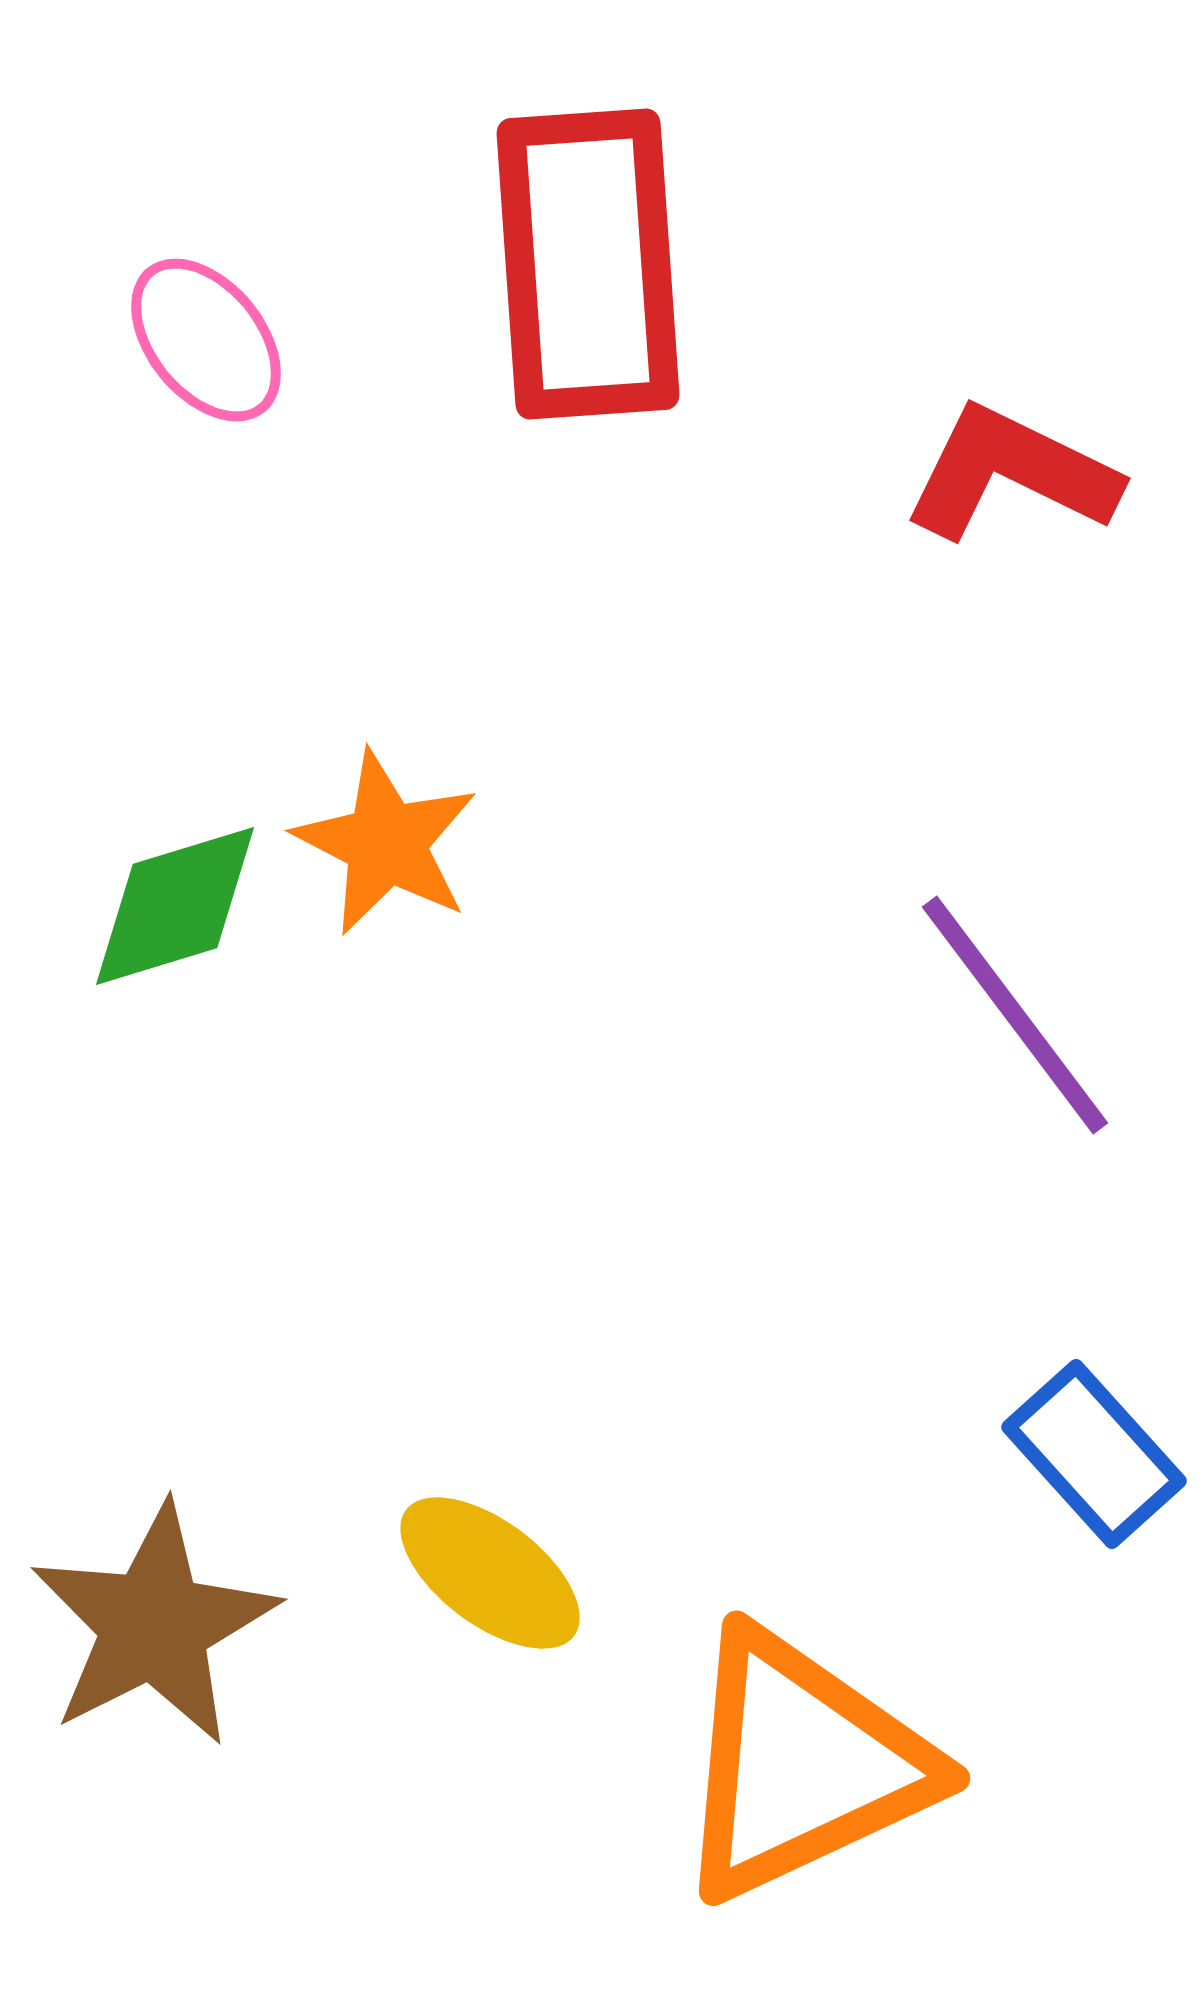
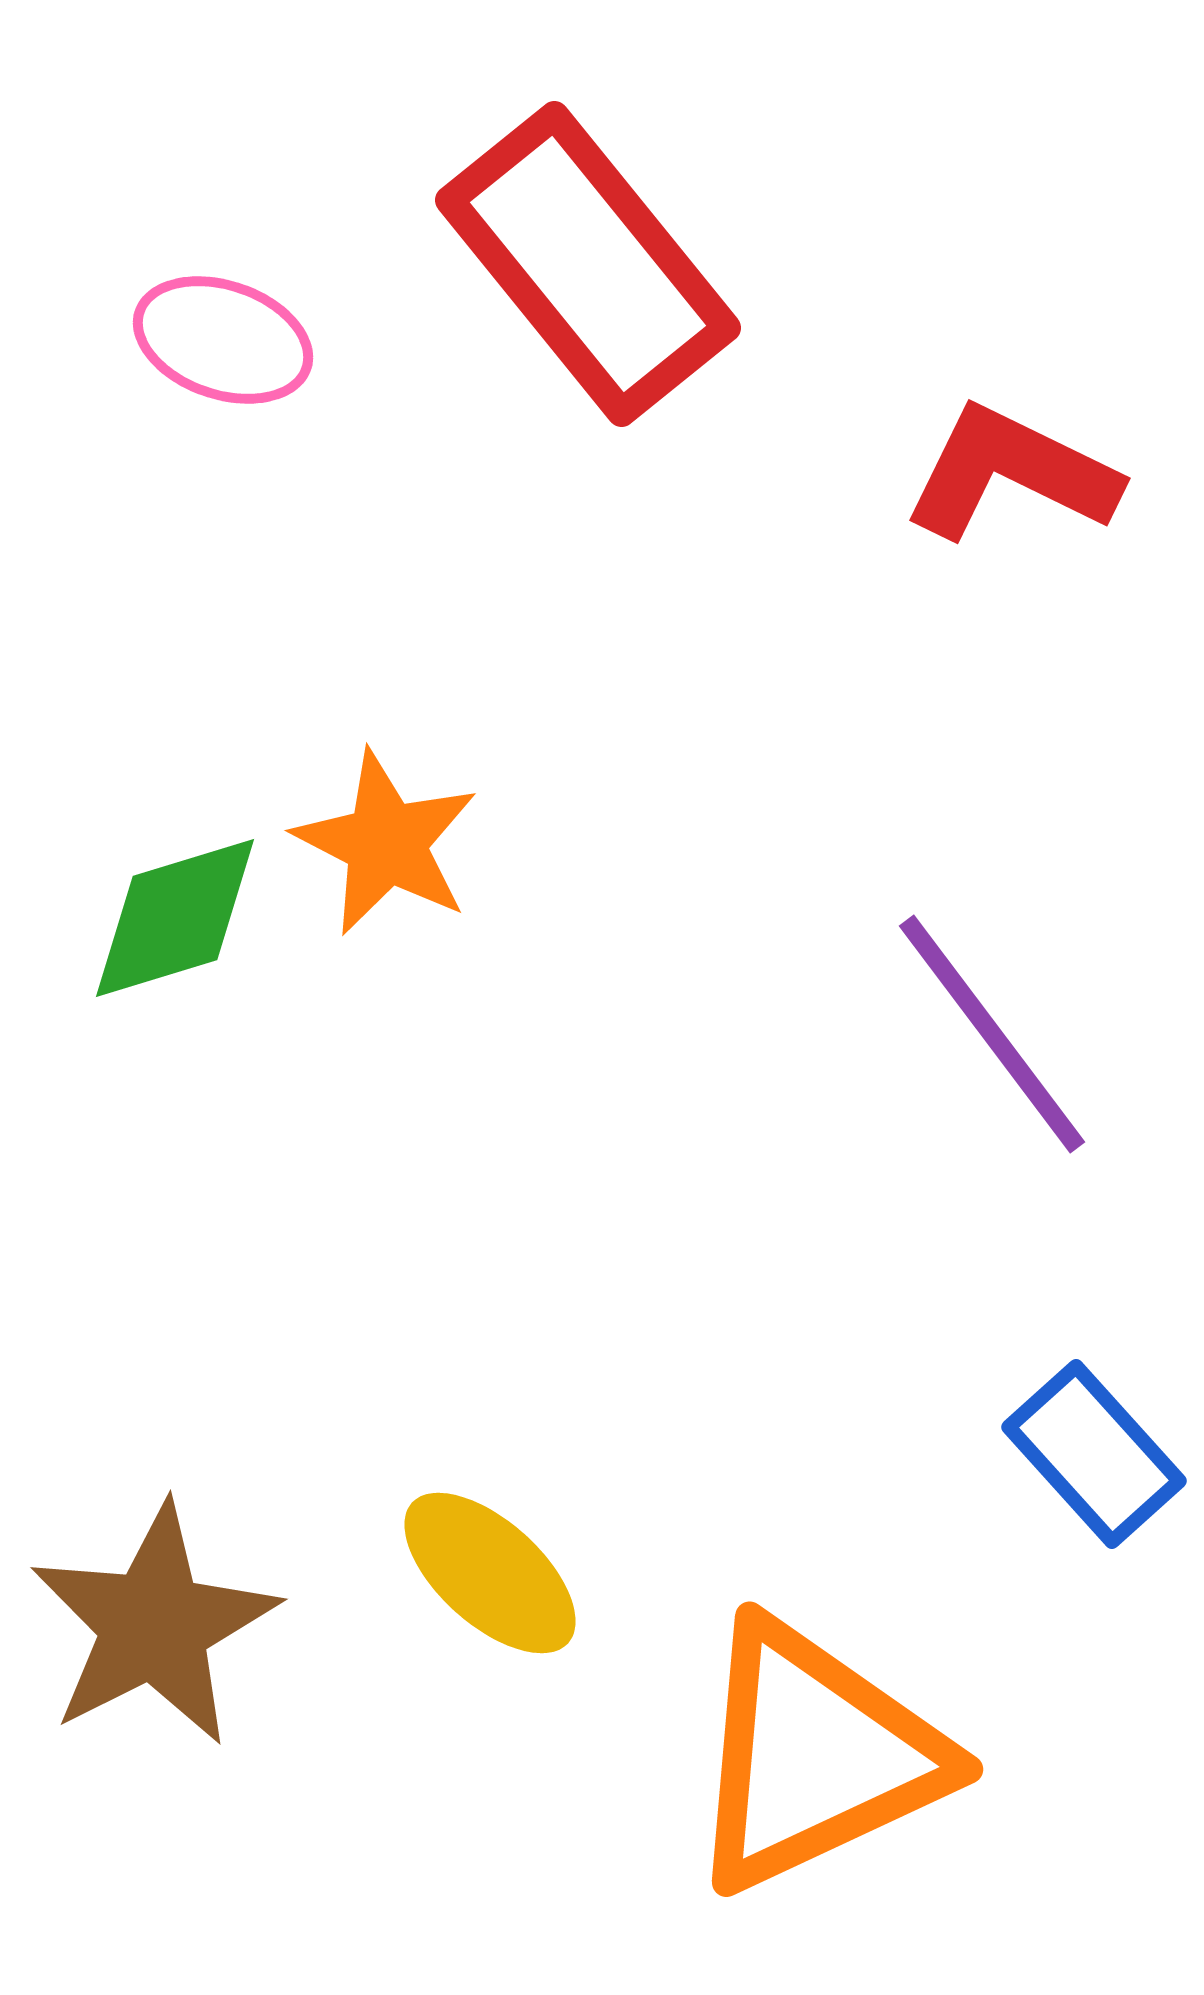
red rectangle: rotated 35 degrees counterclockwise
pink ellipse: moved 17 px right; rotated 32 degrees counterclockwise
green diamond: moved 12 px down
purple line: moved 23 px left, 19 px down
yellow ellipse: rotated 5 degrees clockwise
orange triangle: moved 13 px right, 9 px up
